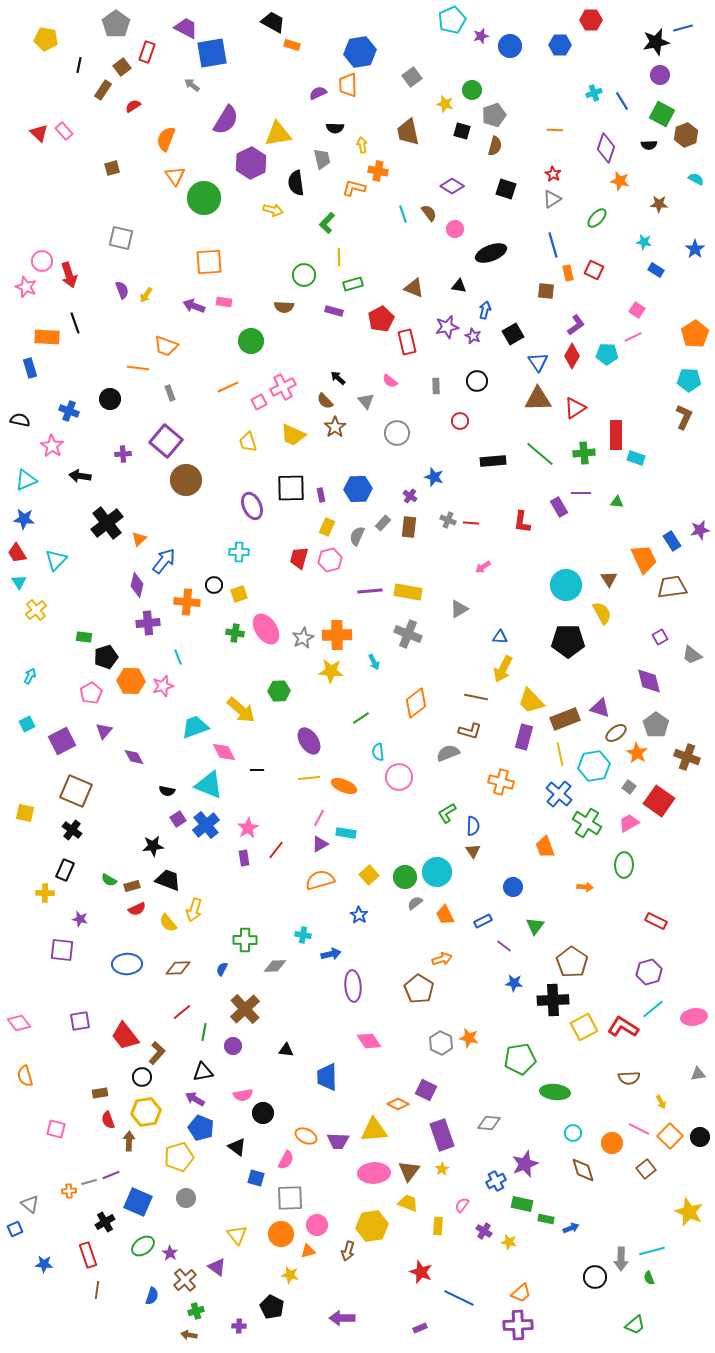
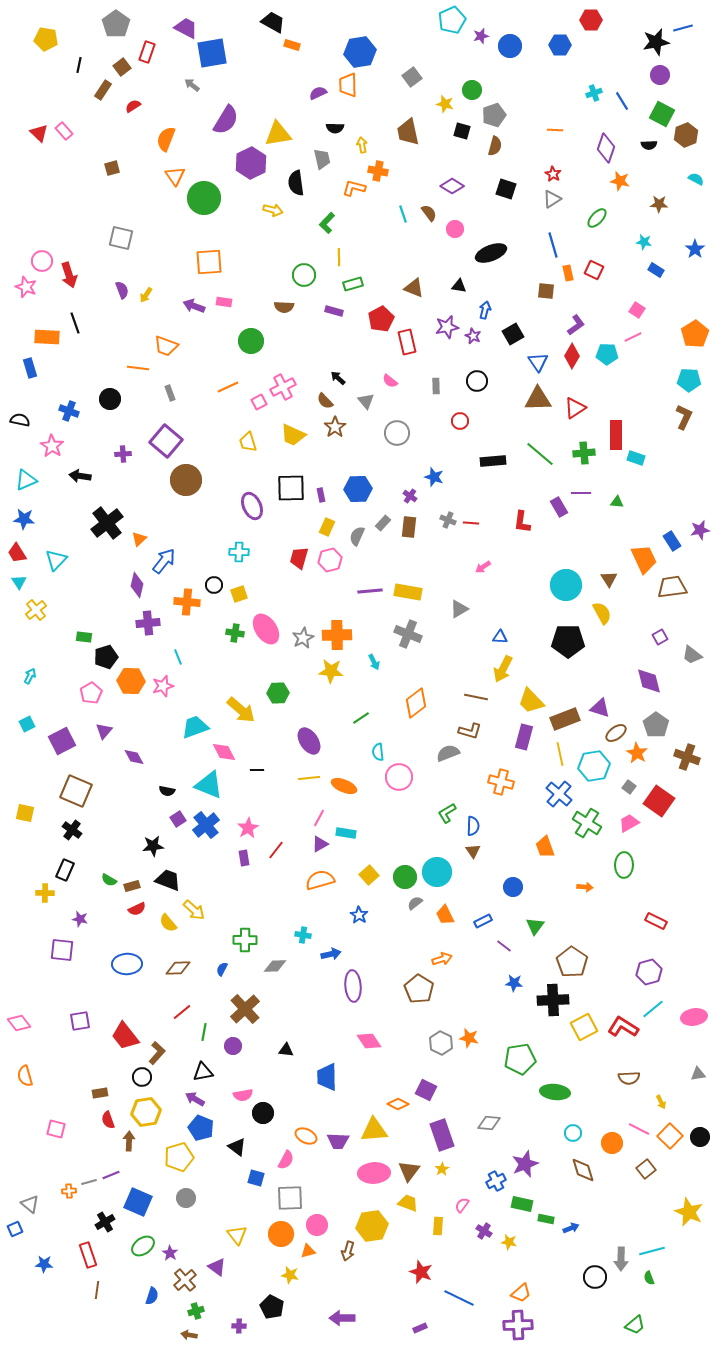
green hexagon at (279, 691): moved 1 px left, 2 px down
yellow arrow at (194, 910): rotated 65 degrees counterclockwise
